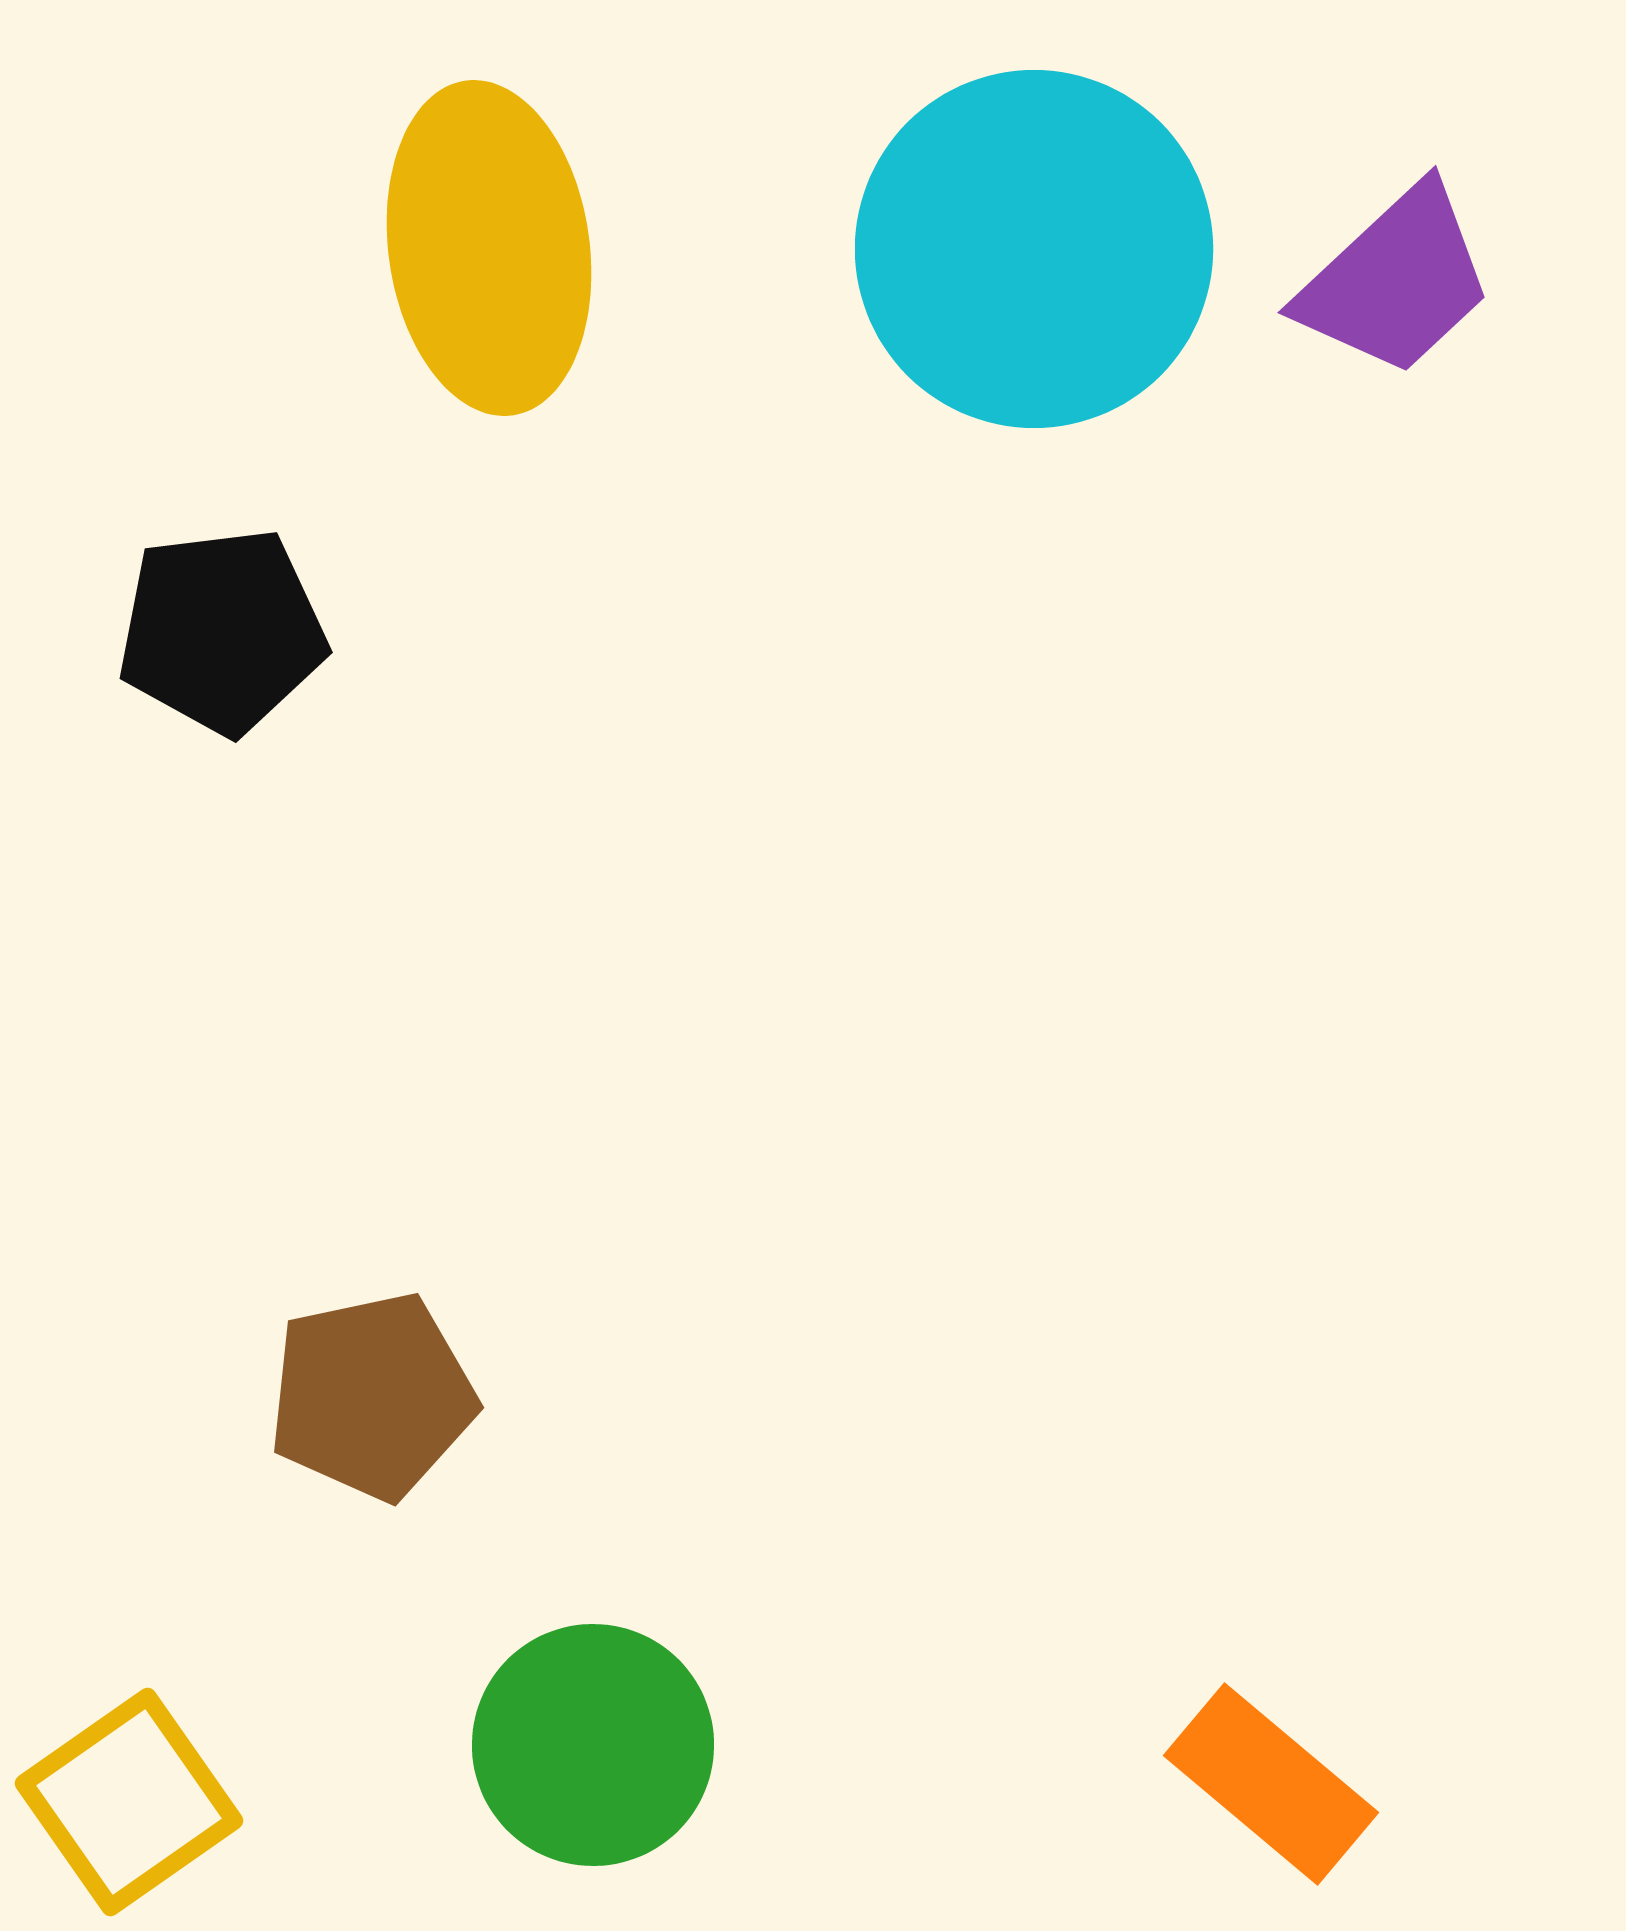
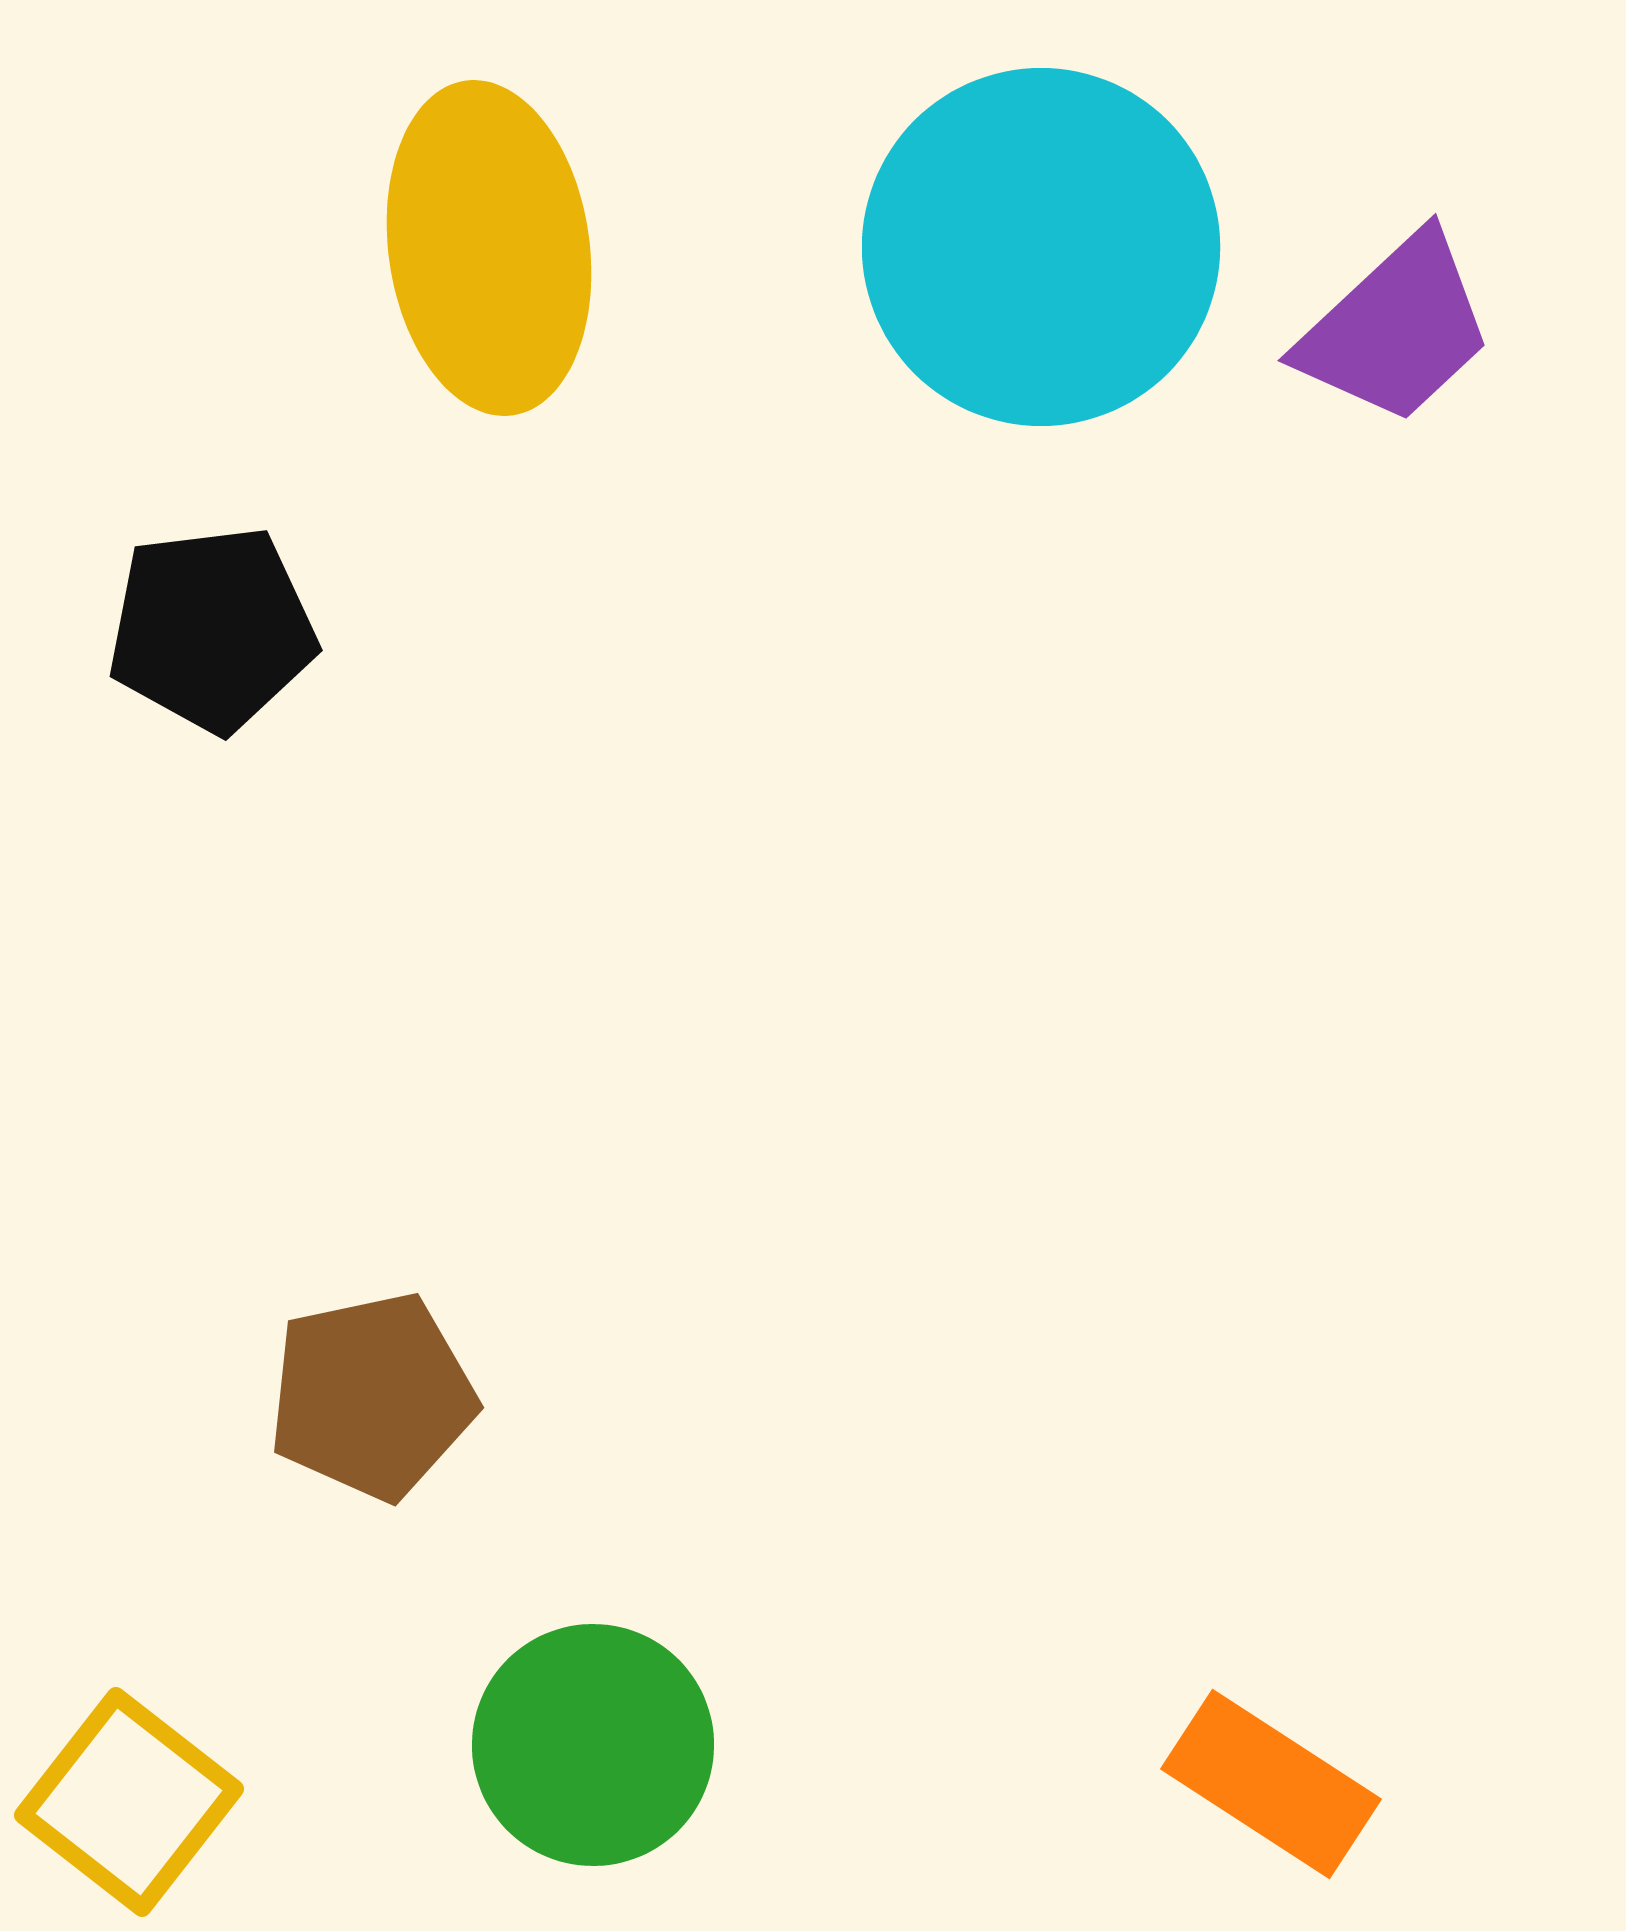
cyan circle: moved 7 px right, 2 px up
purple trapezoid: moved 48 px down
black pentagon: moved 10 px left, 2 px up
orange rectangle: rotated 7 degrees counterclockwise
yellow square: rotated 17 degrees counterclockwise
